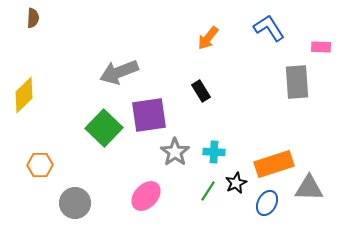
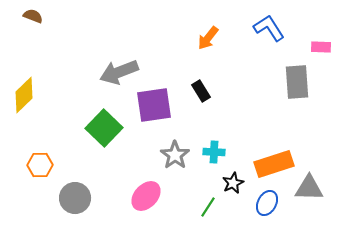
brown semicircle: moved 2 px up; rotated 72 degrees counterclockwise
purple square: moved 5 px right, 10 px up
gray star: moved 3 px down
black star: moved 3 px left
green line: moved 16 px down
gray circle: moved 5 px up
